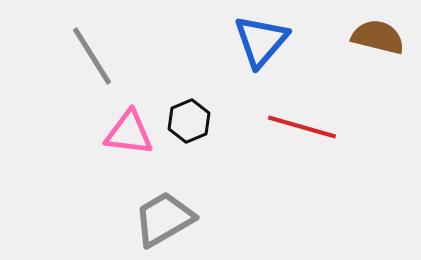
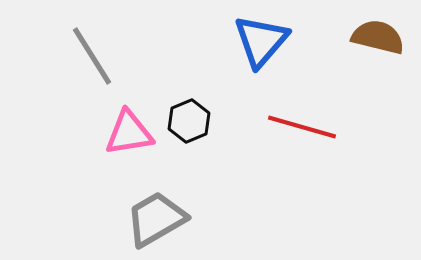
pink triangle: rotated 16 degrees counterclockwise
gray trapezoid: moved 8 px left
